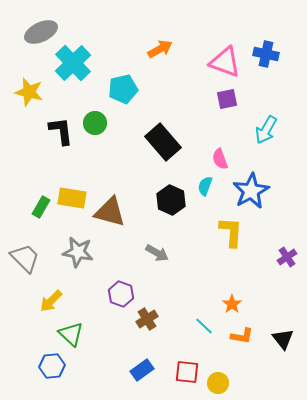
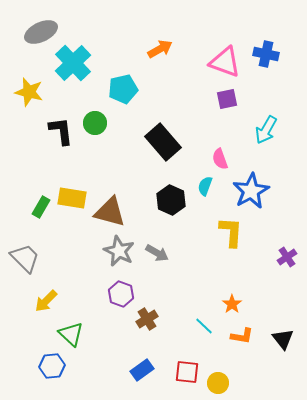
gray star: moved 41 px right, 1 px up; rotated 16 degrees clockwise
yellow arrow: moved 5 px left
